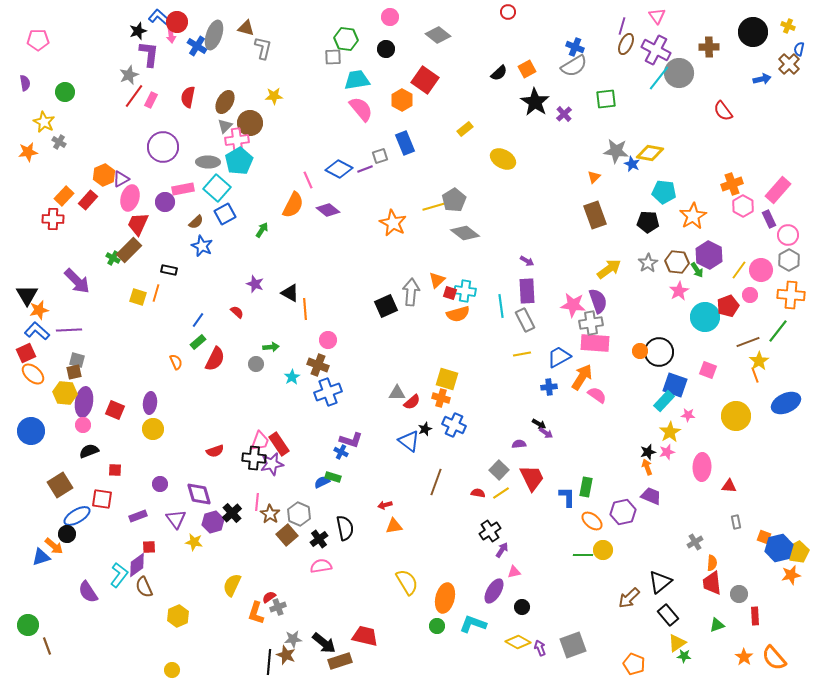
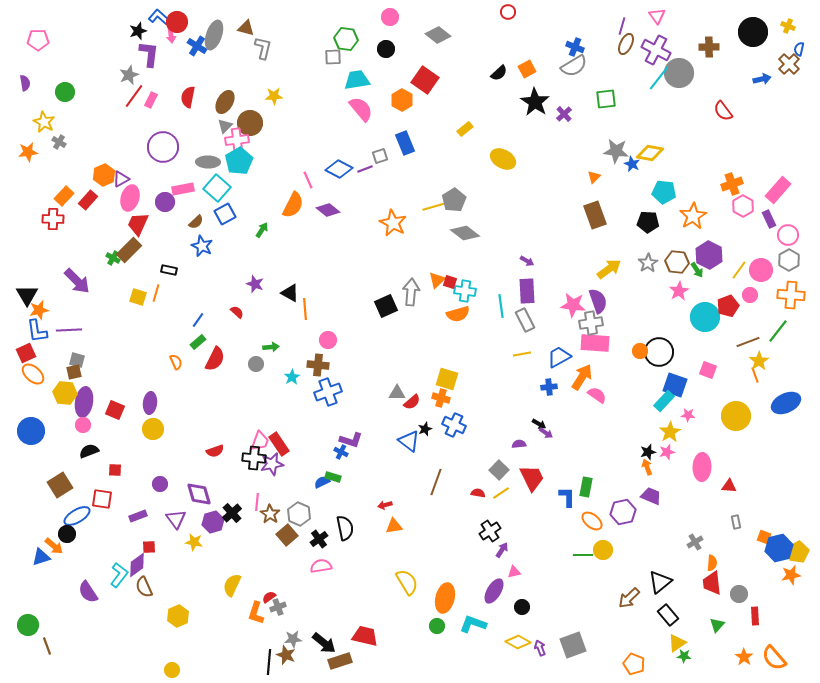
red square at (450, 293): moved 11 px up
blue L-shape at (37, 331): rotated 140 degrees counterclockwise
brown cross at (318, 365): rotated 15 degrees counterclockwise
green triangle at (717, 625): rotated 28 degrees counterclockwise
